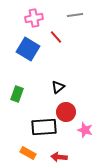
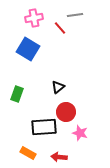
red line: moved 4 px right, 9 px up
pink star: moved 5 px left, 3 px down
